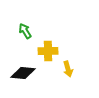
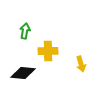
green arrow: rotated 42 degrees clockwise
yellow arrow: moved 13 px right, 5 px up
